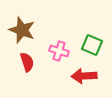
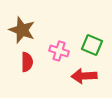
red semicircle: rotated 18 degrees clockwise
